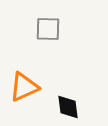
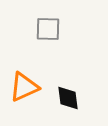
black diamond: moved 9 px up
